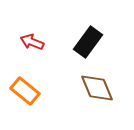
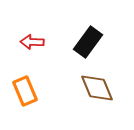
red arrow: rotated 20 degrees counterclockwise
orange rectangle: rotated 28 degrees clockwise
